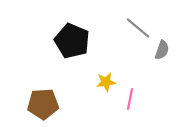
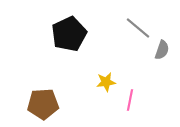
black pentagon: moved 3 px left, 7 px up; rotated 24 degrees clockwise
pink line: moved 1 px down
